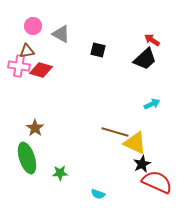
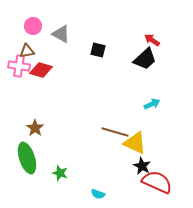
black star: moved 2 px down; rotated 18 degrees counterclockwise
green star: rotated 21 degrees clockwise
